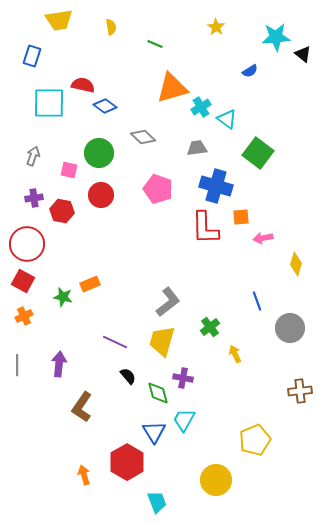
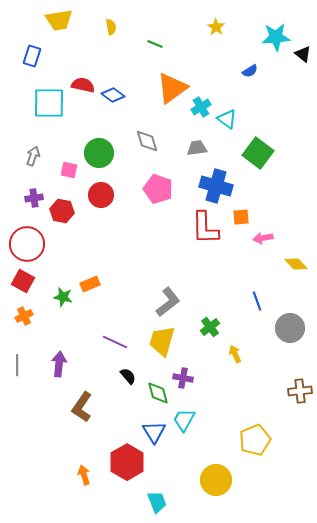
orange triangle at (172, 88): rotated 20 degrees counterclockwise
blue diamond at (105, 106): moved 8 px right, 11 px up
gray diamond at (143, 137): moved 4 px right, 4 px down; rotated 30 degrees clockwise
yellow diamond at (296, 264): rotated 60 degrees counterclockwise
